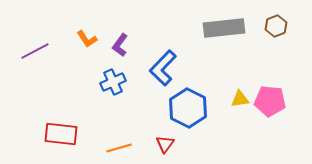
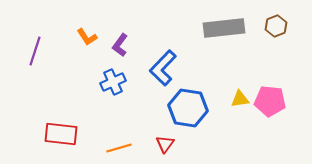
orange L-shape: moved 2 px up
purple line: rotated 44 degrees counterclockwise
blue hexagon: rotated 18 degrees counterclockwise
